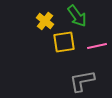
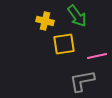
yellow cross: rotated 24 degrees counterclockwise
yellow square: moved 2 px down
pink line: moved 10 px down
